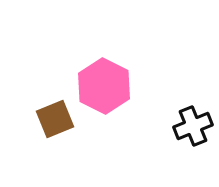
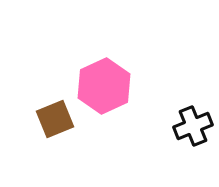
pink hexagon: rotated 8 degrees clockwise
